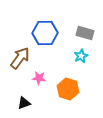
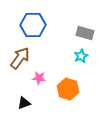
blue hexagon: moved 12 px left, 8 px up
